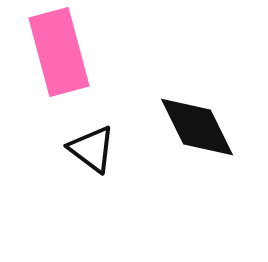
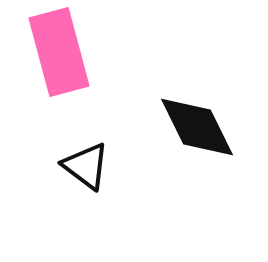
black triangle: moved 6 px left, 17 px down
